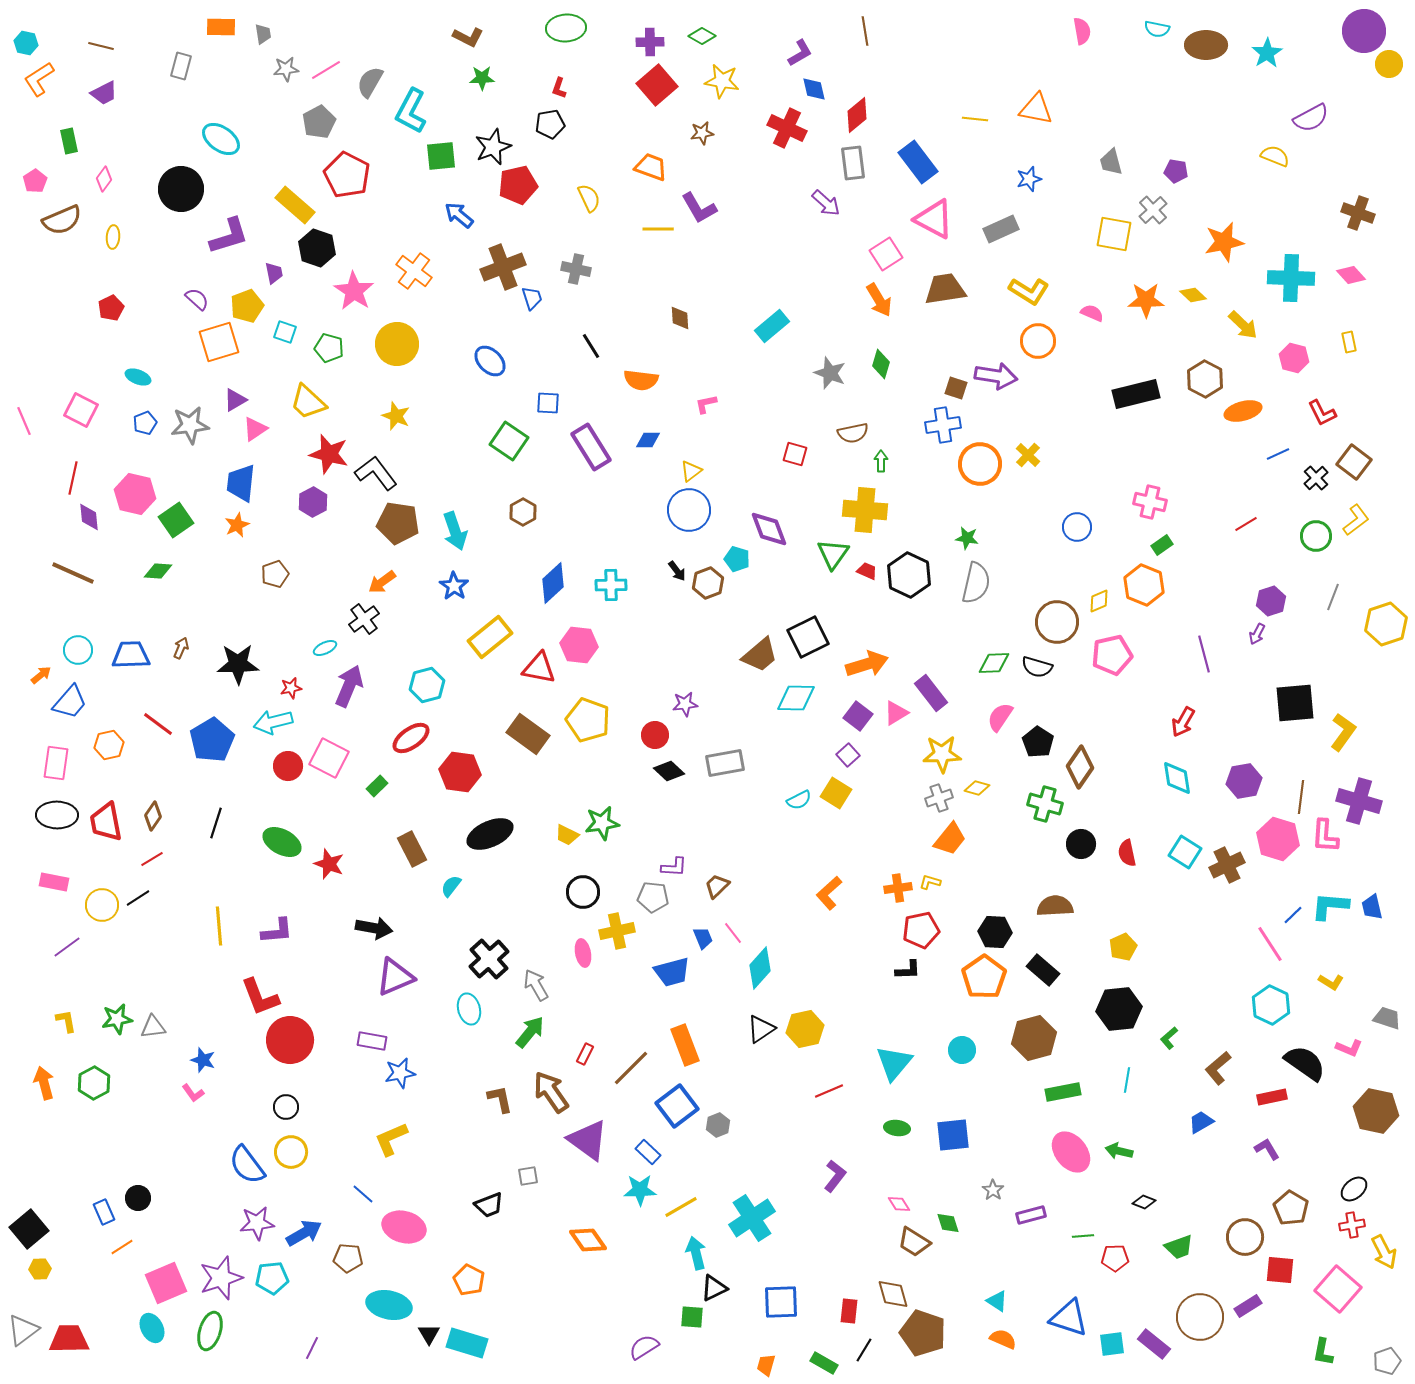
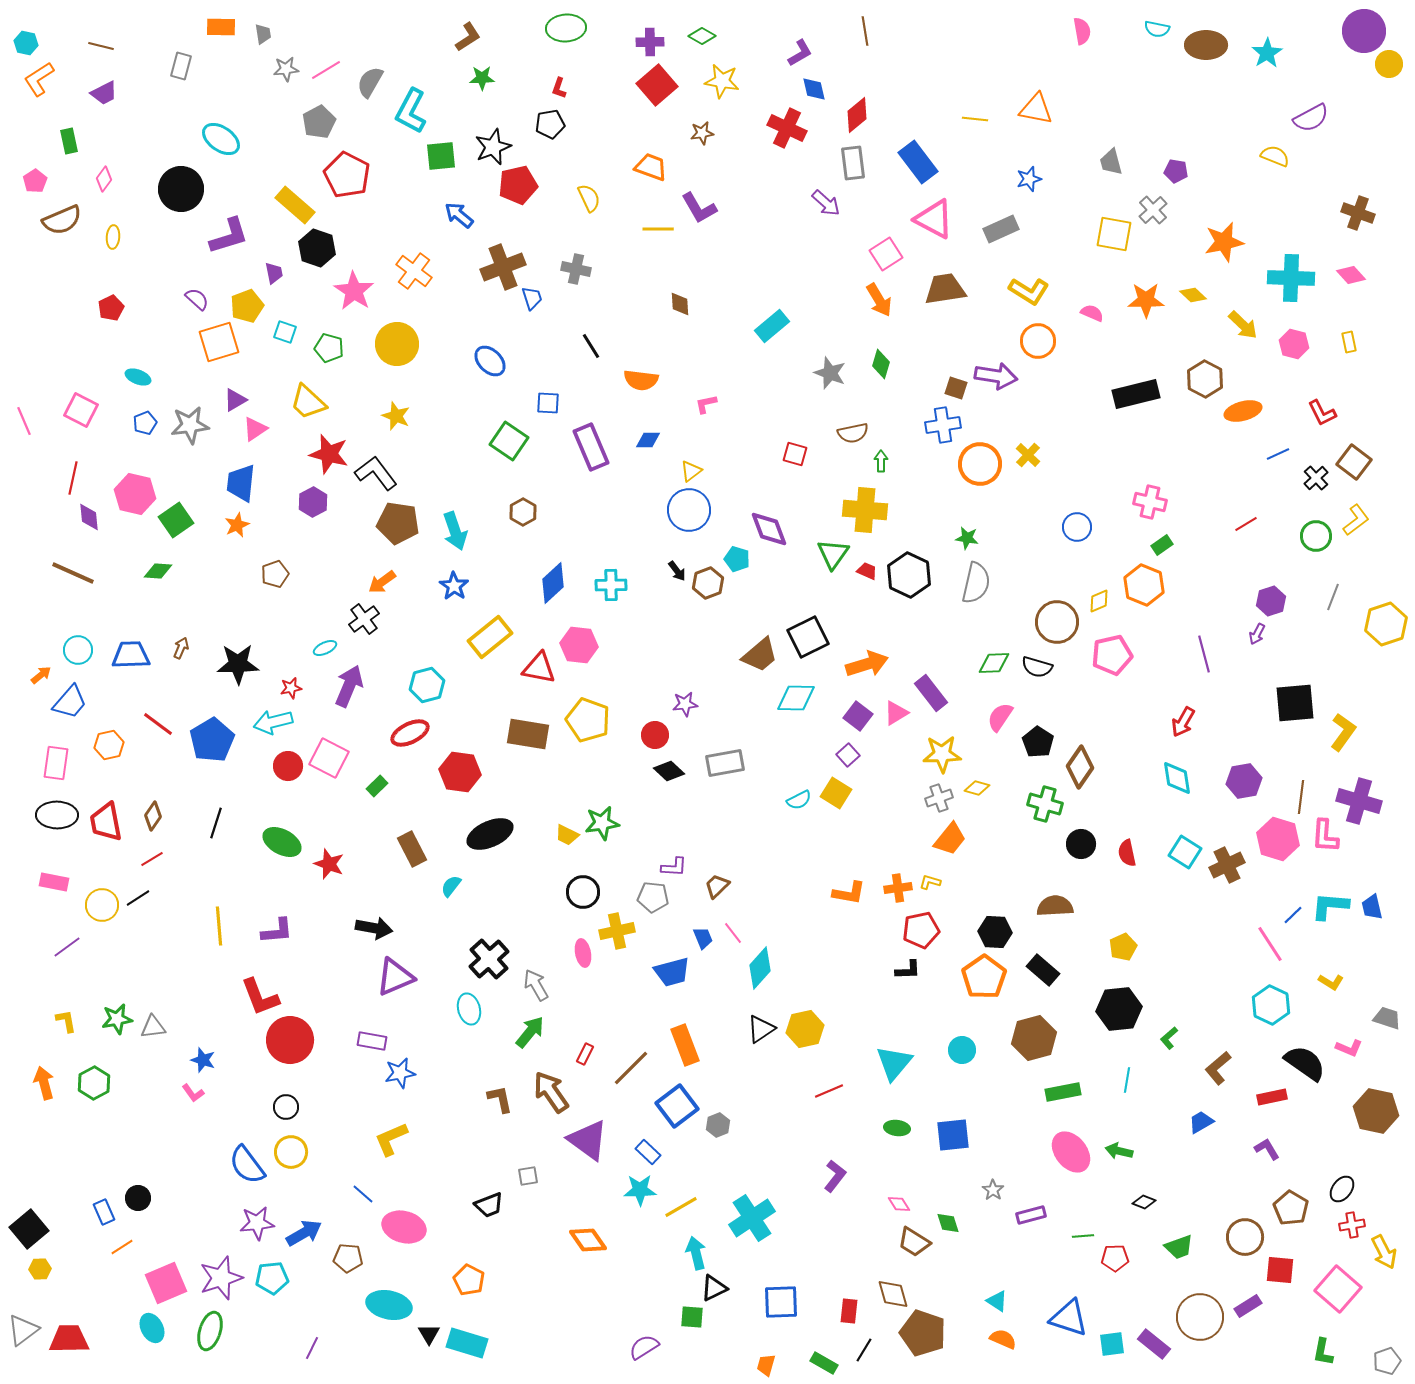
brown L-shape at (468, 37): rotated 60 degrees counterclockwise
brown diamond at (680, 318): moved 14 px up
pink hexagon at (1294, 358): moved 14 px up
purple rectangle at (591, 447): rotated 9 degrees clockwise
brown rectangle at (528, 734): rotated 27 degrees counterclockwise
red ellipse at (411, 738): moved 1 px left, 5 px up; rotated 9 degrees clockwise
orange L-shape at (829, 893): moved 20 px right; rotated 128 degrees counterclockwise
black ellipse at (1354, 1189): moved 12 px left; rotated 12 degrees counterclockwise
